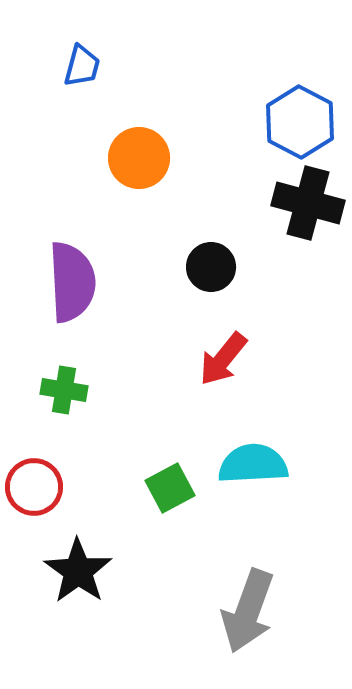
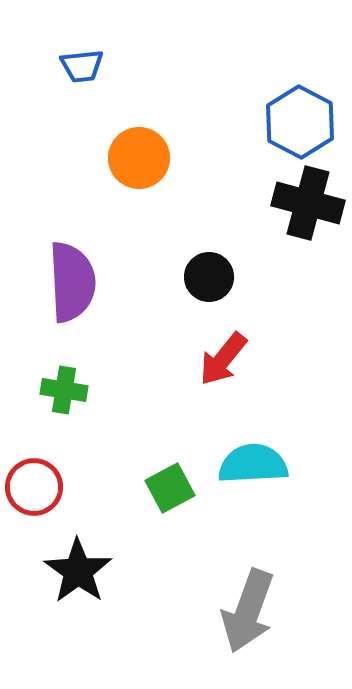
blue trapezoid: rotated 69 degrees clockwise
black circle: moved 2 px left, 10 px down
